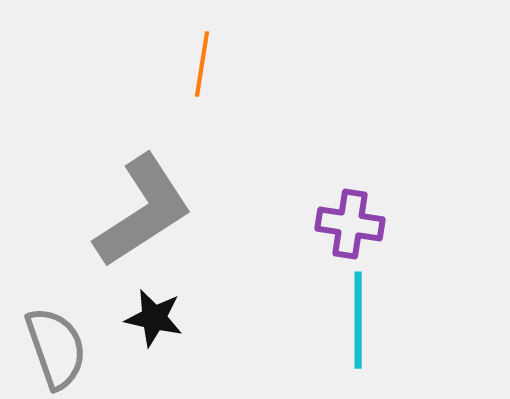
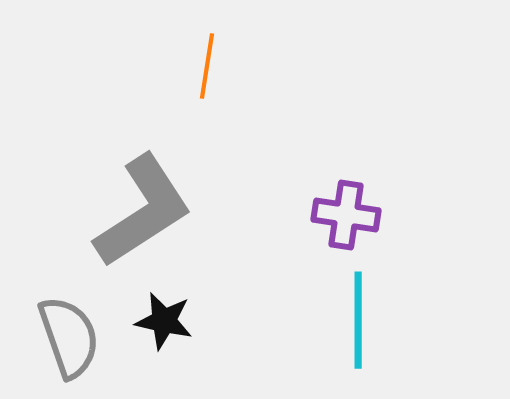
orange line: moved 5 px right, 2 px down
purple cross: moved 4 px left, 9 px up
black star: moved 10 px right, 3 px down
gray semicircle: moved 13 px right, 11 px up
